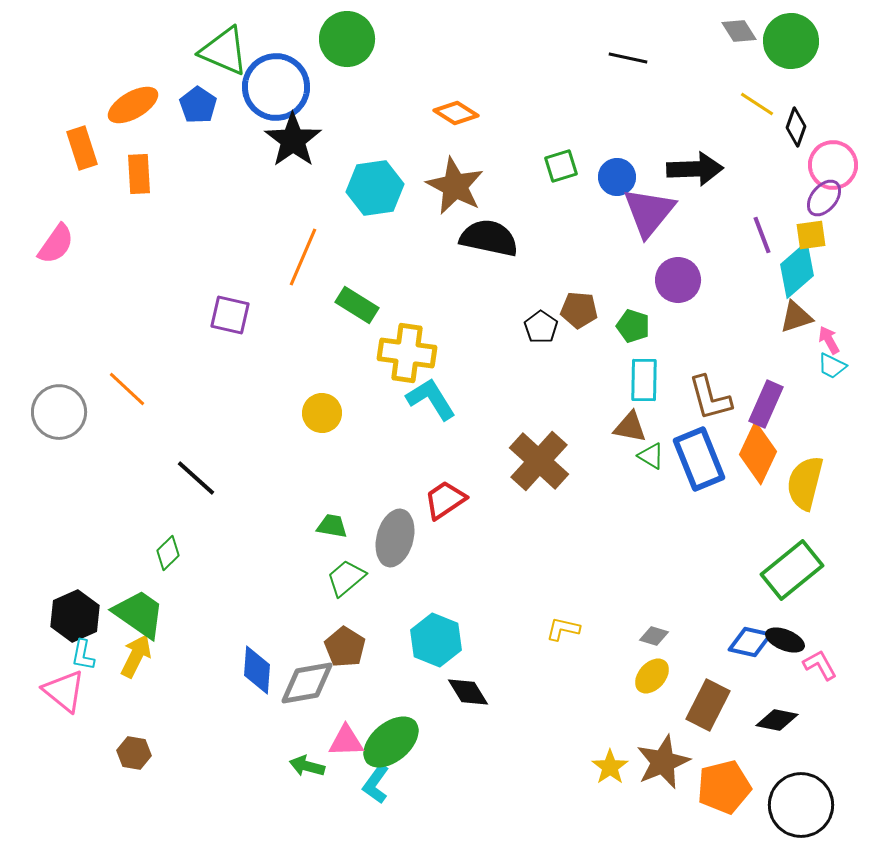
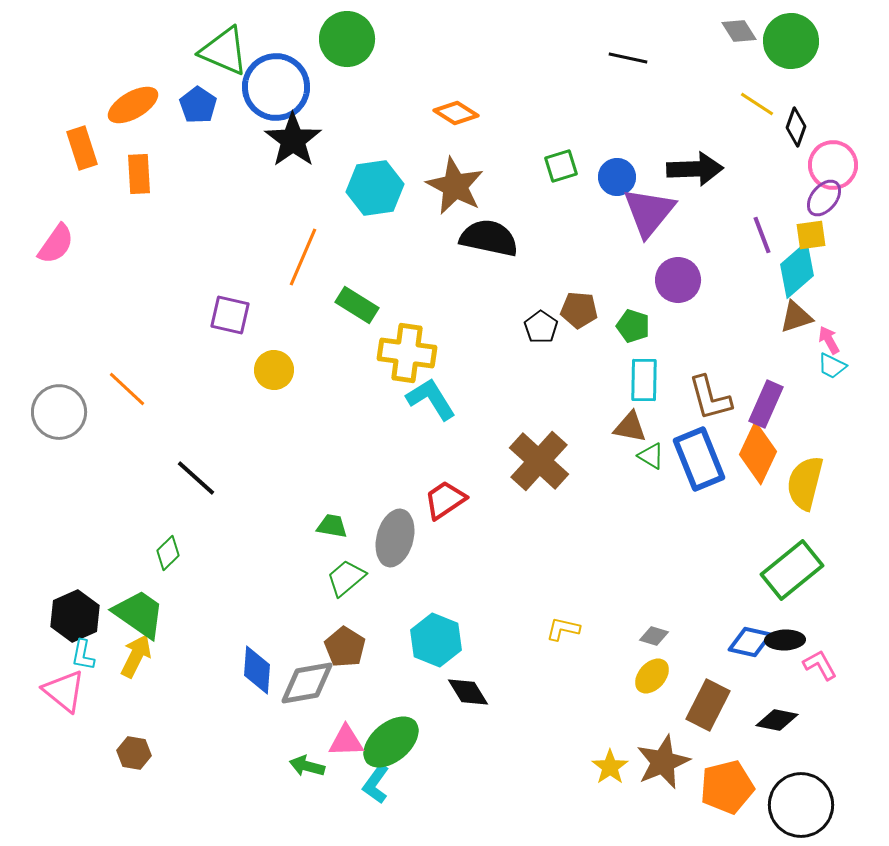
yellow circle at (322, 413): moved 48 px left, 43 px up
black ellipse at (785, 640): rotated 24 degrees counterclockwise
orange pentagon at (724, 787): moved 3 px right
